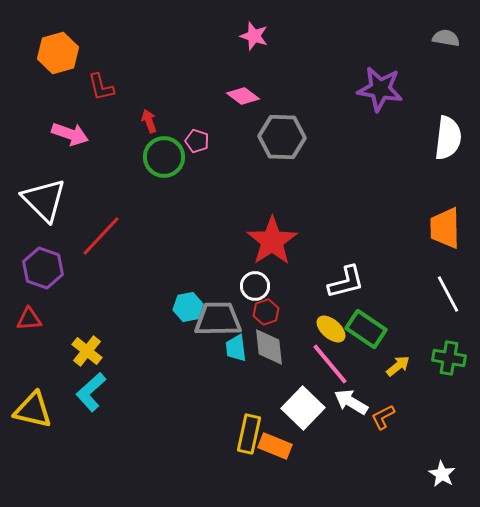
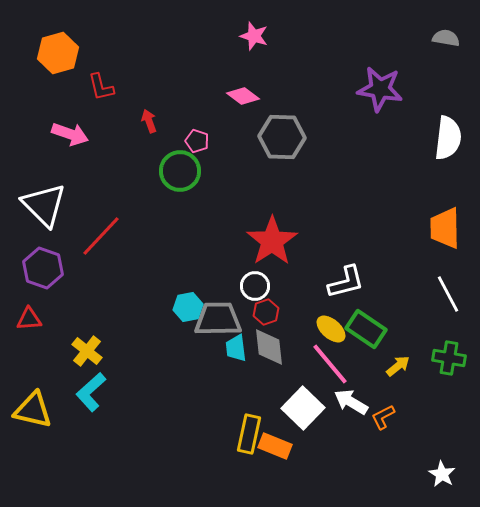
green circle: moved 16 px right, 14 px down
white triangle: moved 5 px down
